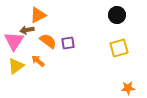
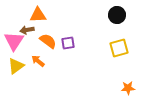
orange triangle: rotated 24 degrees clockwise
